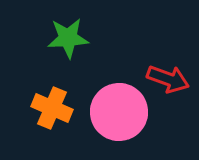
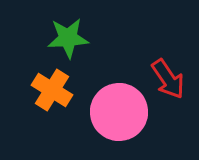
red arrow: rotated 36 degrees clockwise
orange cross: moved 18 px up; rotated 9 degrees clockwise
